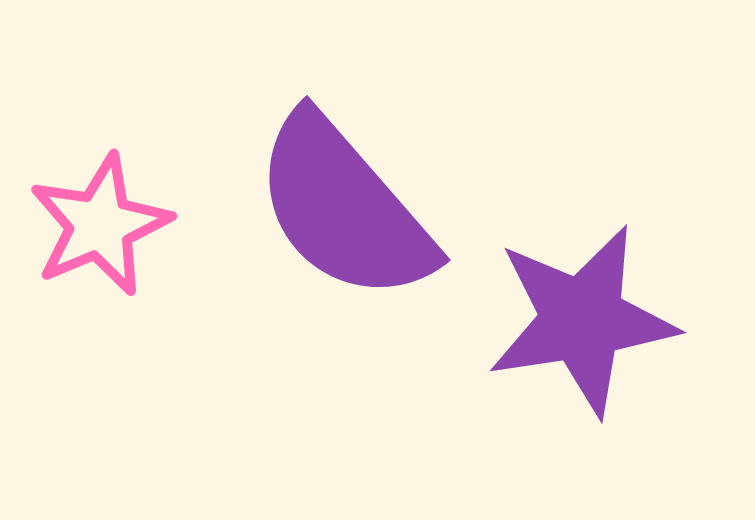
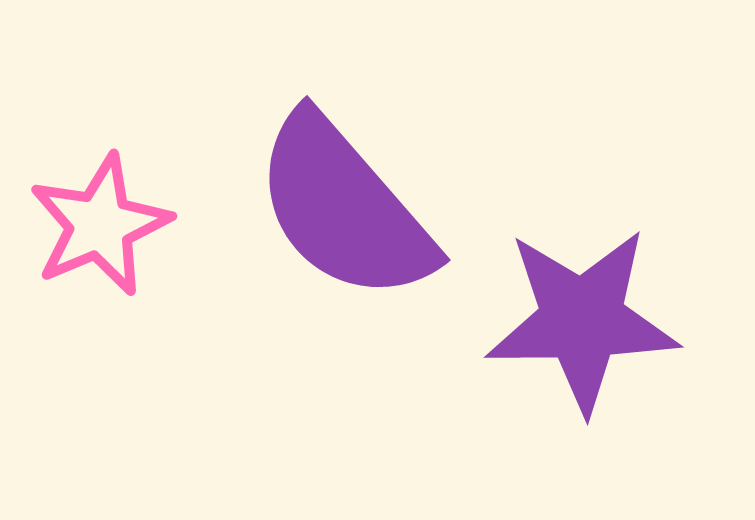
purple star: rotated 8 degrees clockwise
